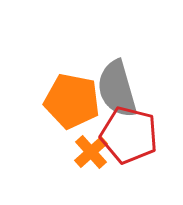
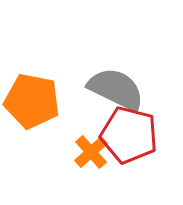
gray semicircle: moved 1 px left; rotated 132 degrees clockwise
orange pentagon: moved 40 px left
